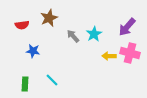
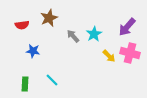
yellow arrow: rotated 136 degrees counterclockwise
